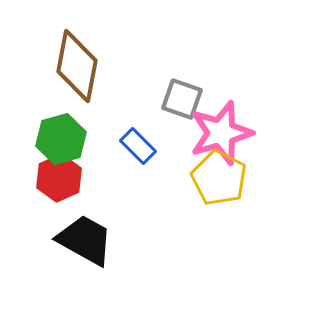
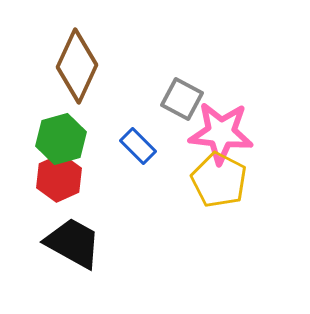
brown diamond: rotated 14 degrees clockwise
gray square: rotated 9 degrees clockwise
pink star: rotated 22 degrees clockwise
yellow pentagon: moved 2 px down
black trapezoid: moved 12 px left, 3 px down
